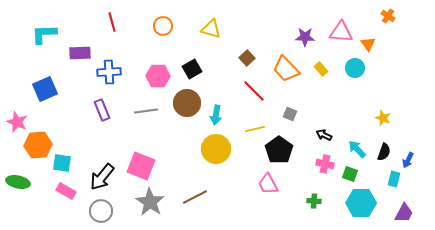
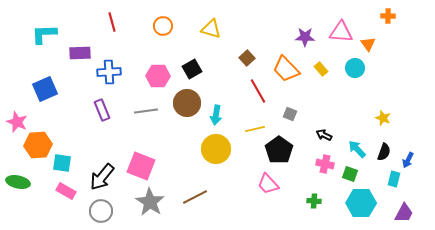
orange cross at (388, 16): rotated 32 degrees counterclockwise
red line at (254, 91): moved 4 px right; rotated 15 degrees clockwise
pink trapezoid at (268, 184): rotated 15 degrees counterclockwise
